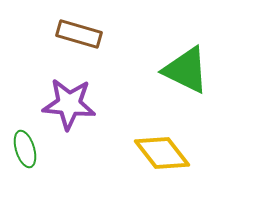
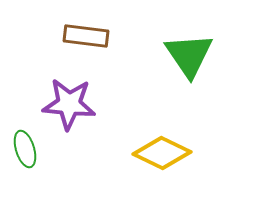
brown rectangle: moved 7 px right, 2 px down; rotated 9 degrees counterclockwise
green triangle: moved 3 px right, 15 px up; rotated 30 degrees clockwise
yellow diamond: rotated 26 degrees counterclockwise
